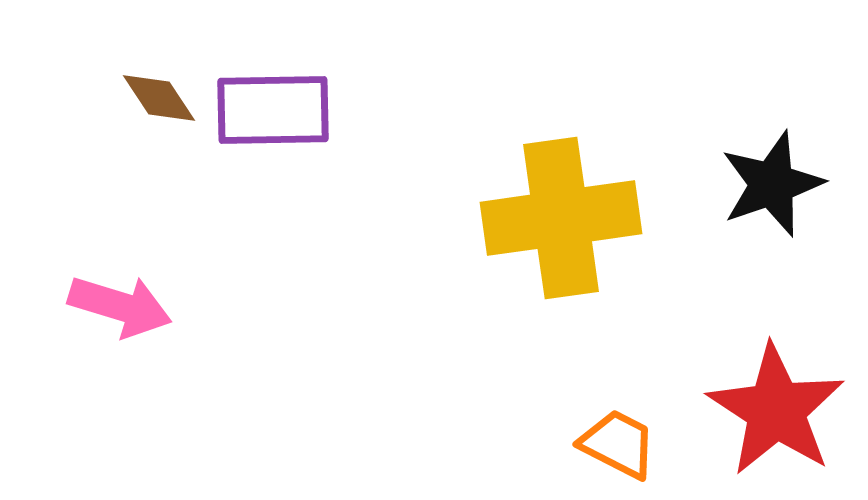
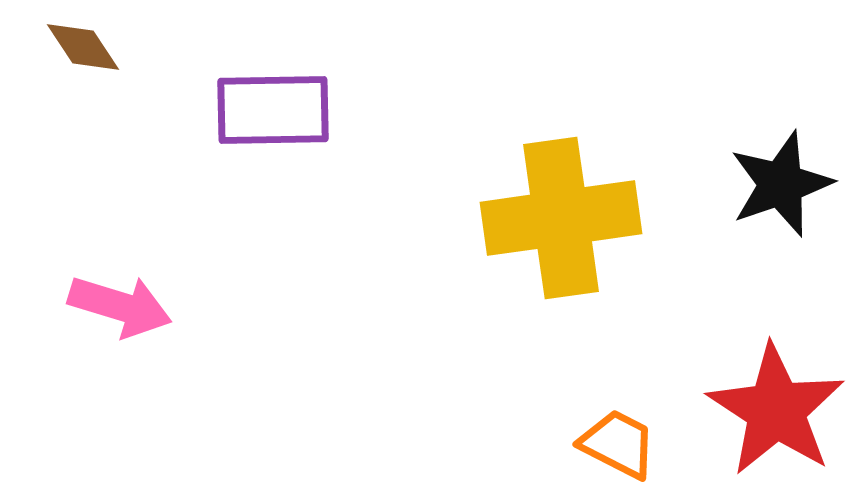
brown diamond: moved 76 px left, 51 px up
black star: moved 9 px right
